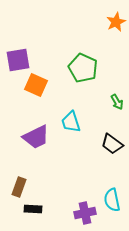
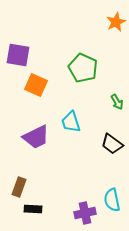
purple square: moved 5 px up; rotated 20 degrees clockwise
